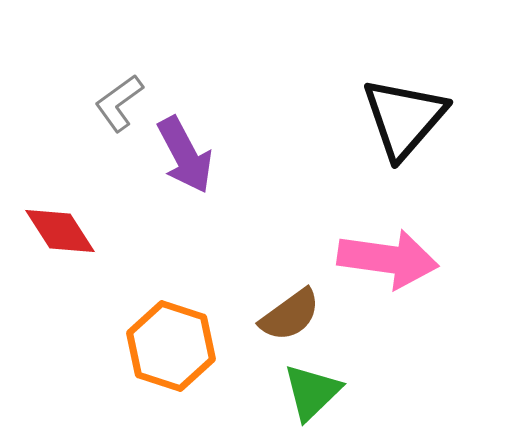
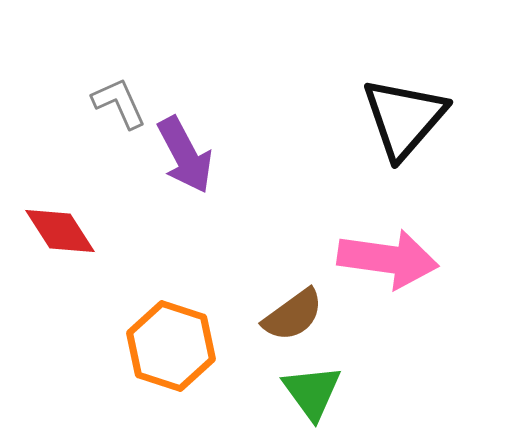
gray L-shape: rotated 102 degrees clockwise
brown semicircle: moved 3 px right
green triangle: rotated 22 degrees counterclockwise
